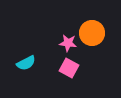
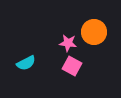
orange circle: moved 2 px right, 1 px up
pink square: moved 3 px right, 2 px up
